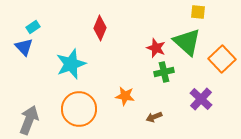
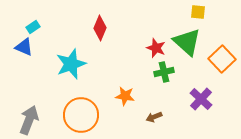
blue triangle: rotated 24 degrees counterclockwise
orange circle: moved 2 px right, 6 px down
